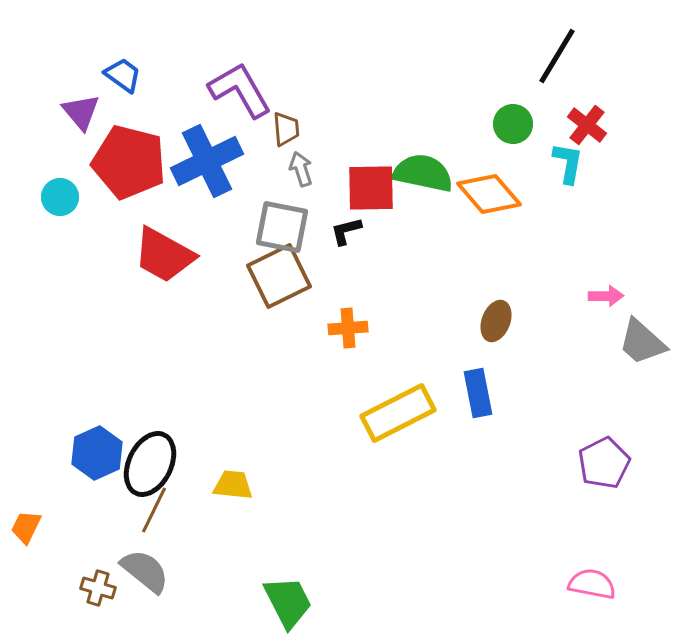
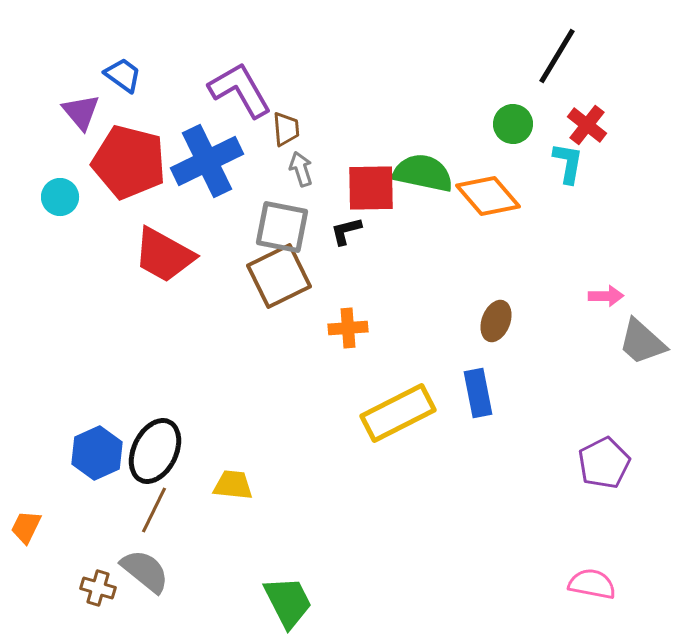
orange diamond: moved 1 px left, 2 px down
black ellipse: moved 5 px right, 13 px up
